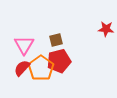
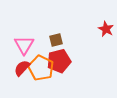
red star: rotated 21 degrees clockwise
orange pentagon: rotated 10 degrees counterclockwise
